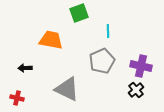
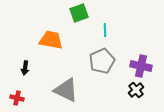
cyan line: moved 3 px left, 1 px up
black arrow: rotated 80 degrees counterclockwise
gray triangle: moved 1 px left, 1 px down
